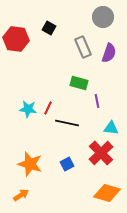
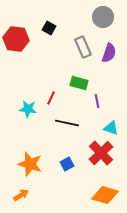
red line: moved 3 px right, 10 px up
cyan triangle: rotated 14 degrees clockwise
orange diamond: moved 2 px left, 2 px down
